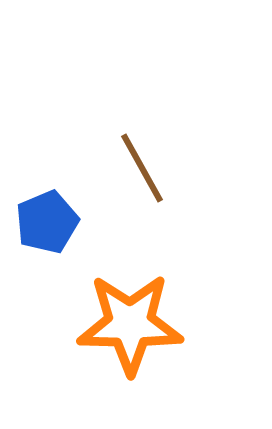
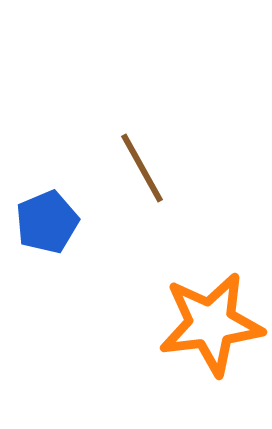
orange star: moved 81 px right; rotated 8 degrees counterclockwise
